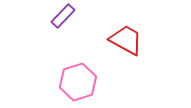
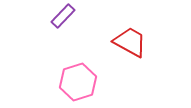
red trapezoid: moved 4 px right, 2 px down
